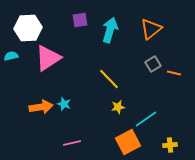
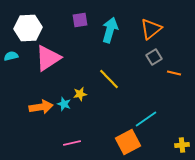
gray square: moved 1 px right, 7 px up
yellow star: moved 38 px left, 13 px up
yellow cross: moved 12 px right
